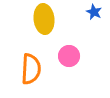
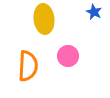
pink circle: moved 1 px left
orange semicircle: moved 3 px left, 3 px up
